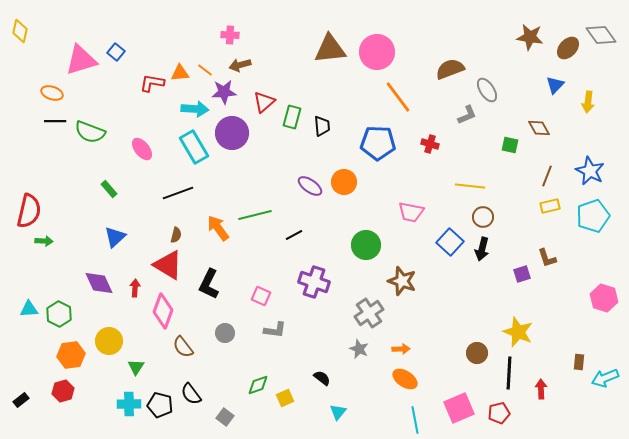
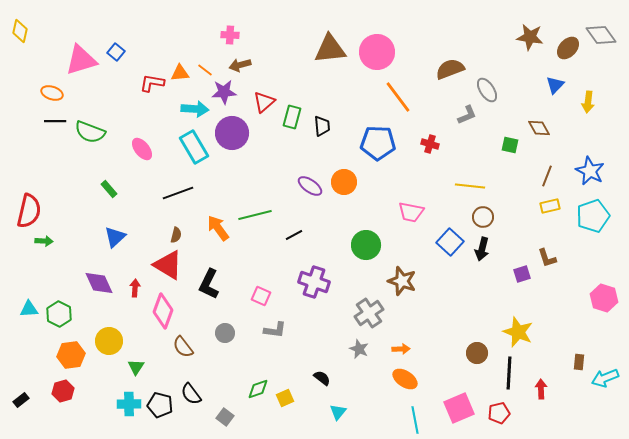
green diamond at (258, 385): moved 4 px down
